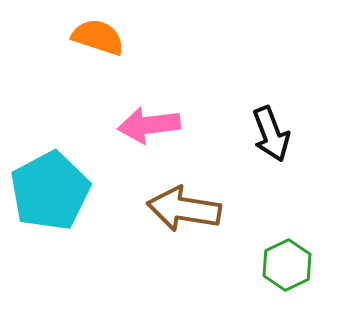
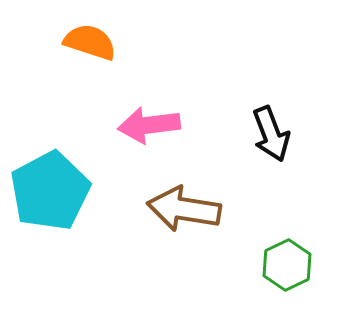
orange semicircle: moved 8 px left, 5 px down
